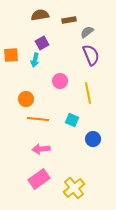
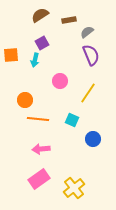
brown semicircle: rotated 24 degrees counterclockwise
yellow line: rotated 45 degrees clockwise
orange circle: moved 1 px left, 1 px down
